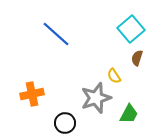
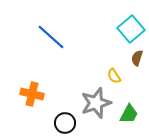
blue line: moved 5 px left, 3 px down
orange cross: rotated 25 degrees clockwise
gray star: moved 5 px down
